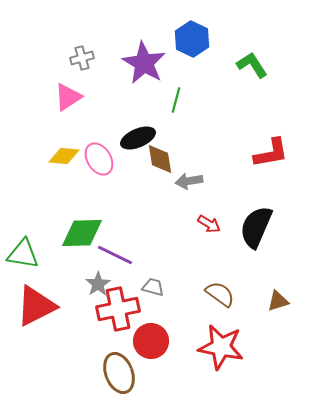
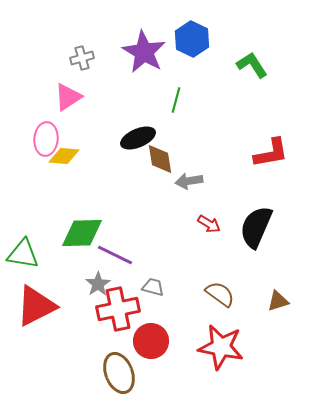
purple star: moved 11 px up
pink ellipse: moved 53 px left, 20 px up; rotated 36 degrees clockwise
